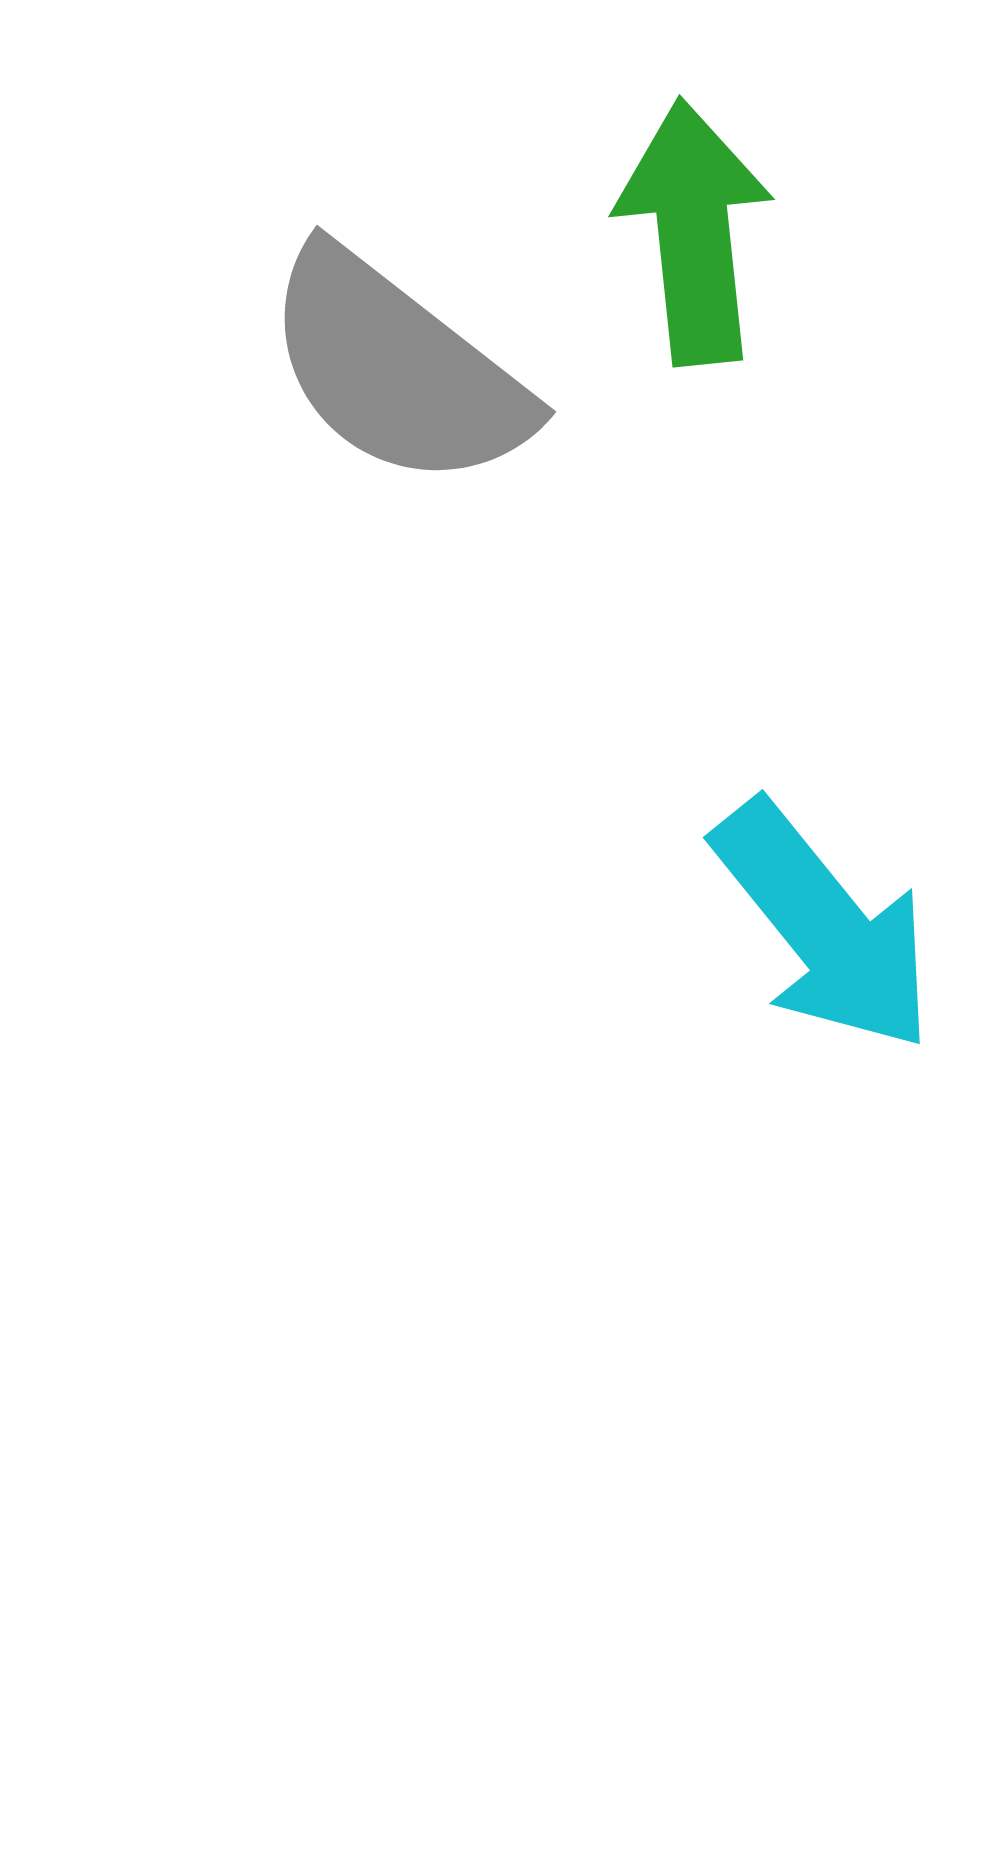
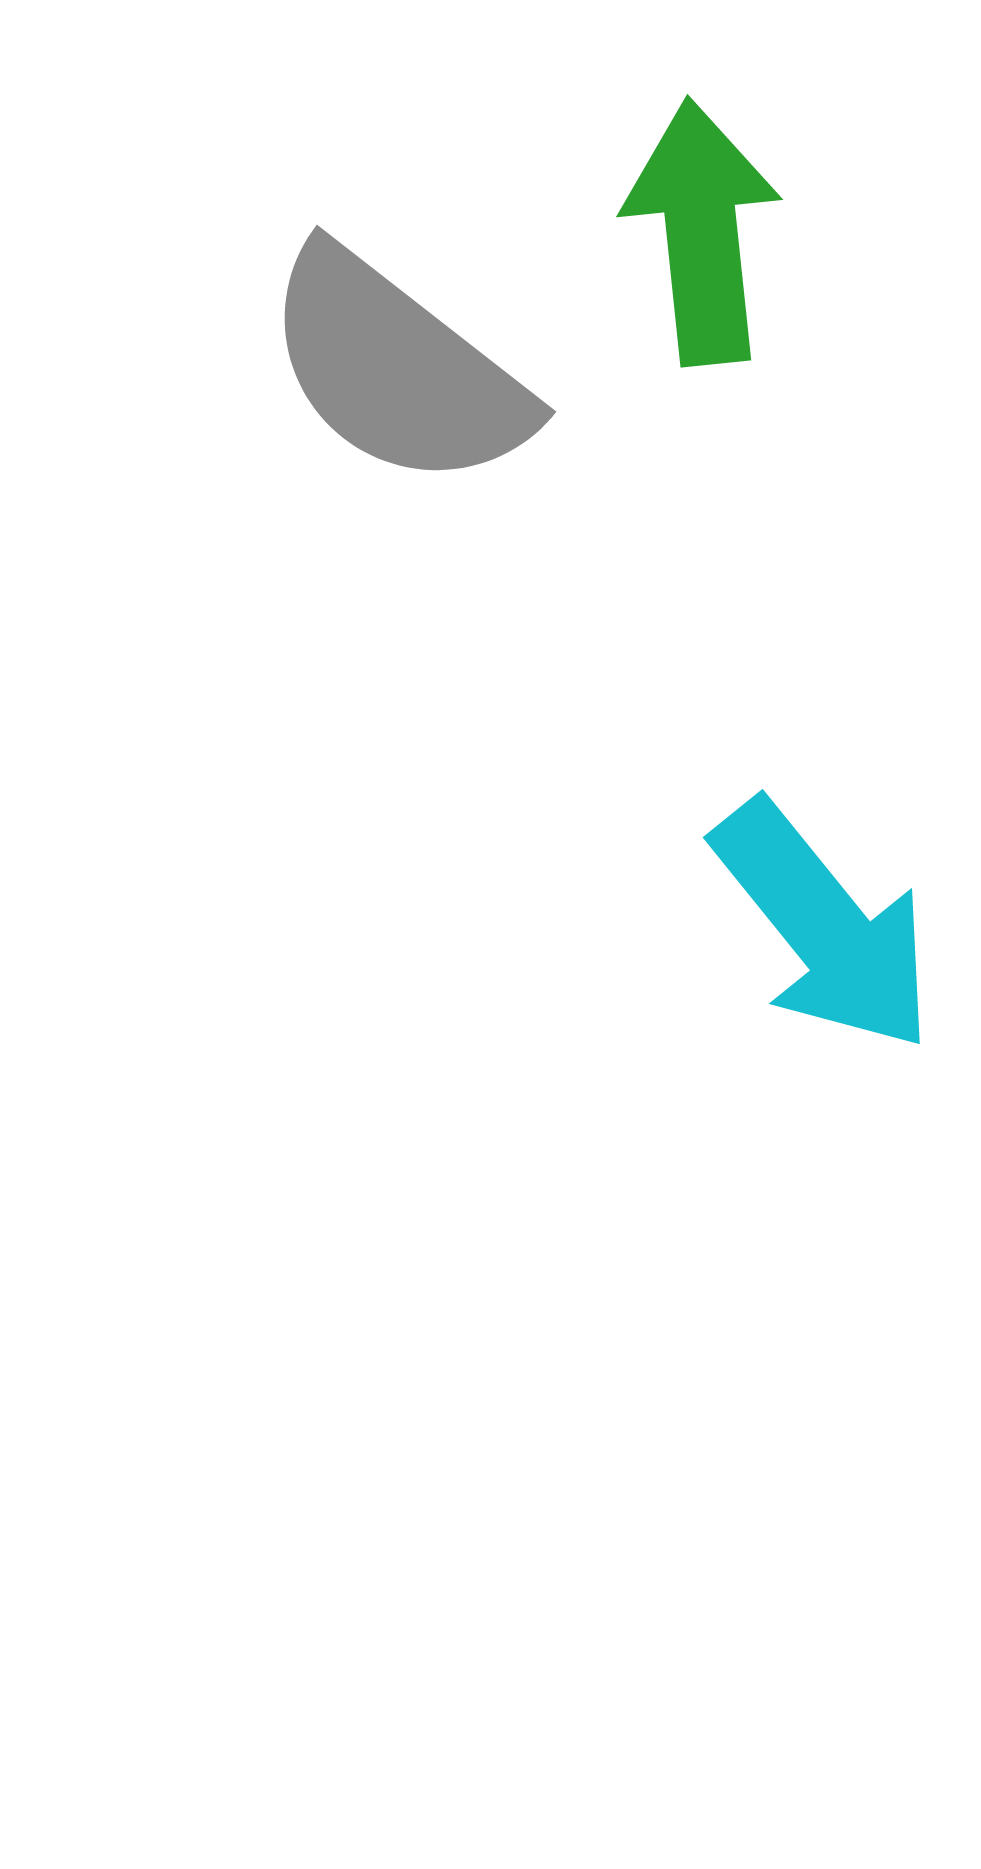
green arrow: moved 8 px right
